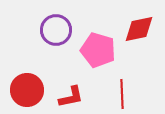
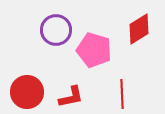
red diamond: rotated 20 degrees counterclockwise
pink pentagon: moved 4 px left
red circle: moved 2 px down
